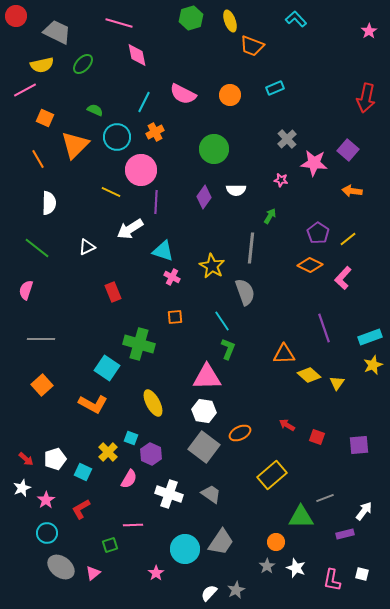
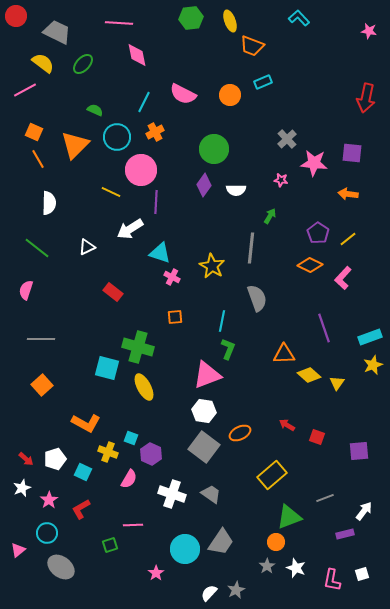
green hexagon at (191, 18): rotated 10 degrees clockwise
cyan L-shape at (296, 19): moved 3 px right, 1 px up
pink line at (119, 23): rotated 12 degrees counterclockwise
pink star at (369, 31): rotated 28 degrees counterclockwise
yellow semicircle at (42, 65): moved 1 px right, 2 px up; rotated 130 degrees counterclockwise
cyan rectangle at (275, 88): moved 12 px left, 6 px up
orange square at (45, 118): moved 11 px left, 14 px down
purple square at (348, 150): moved 4 px right, 3 px down; rotated 35 degrees counterclockwise
orange arrow at (352, 191): moved 4 px left, 3 px down
purple diamond at (204, 197): moved 12 px up
cyan triangle at (163, 251): moved 3 px left, 2 px down
red rectangle at (113, 292): rotated 30 degrees counterclockwise
gray semicircle at (245, 292): moved 12 px right, 6 px down
cyan line at (222, 321): rotated 45 degrees clockwise
green cross at (139, 344): moved 1 px left, 3 px down
cyan square at (107, 368): rotated 20 degrees counterclockwise
pink triangle at (207, 377): moved 2 px up; rotated 20 degrees counterclockwise
yellow ellipse at (153, 403): moved 9 px left, 16 px up
orange L-shape at (93, 404): moved 7 px left, 19 px down
purple square at (359, 445): moved 6 px down
yellow cross at (108, 452): rotated 24 degrees counterclockwise
white cross at (169, 494): moved 3 px right
pink star at (46, 500): moved 3 px right
green triangle at (301, 517): moved 12 px left; rotated 20 degrees counterclockwise
pink triangle at (93, 573): moved 75 px left, 23 px up
white square at (362, 574): rotated 32 degrees counterclockwise
